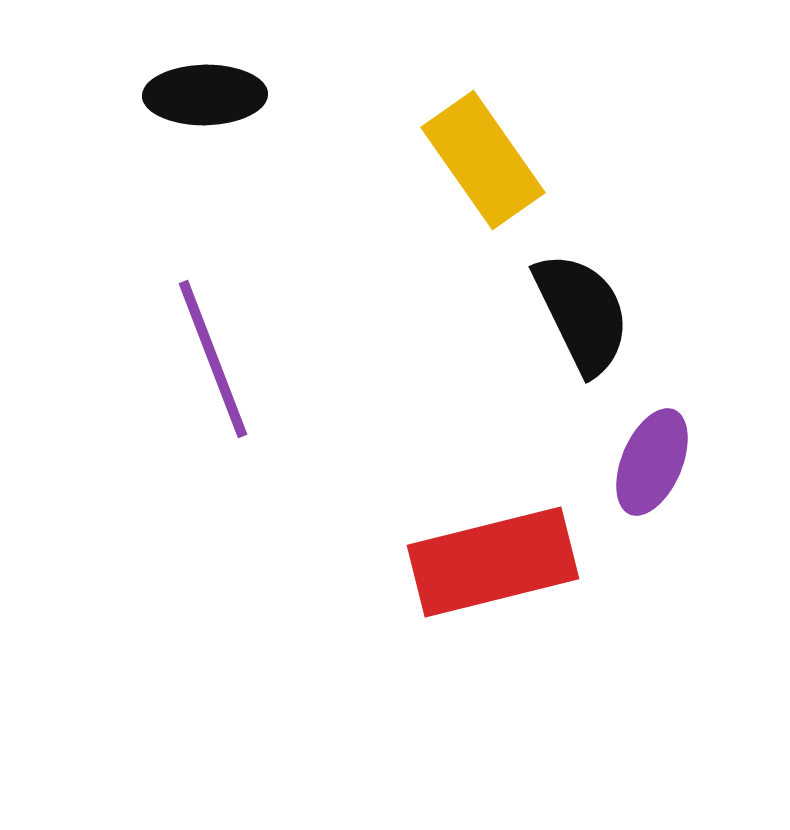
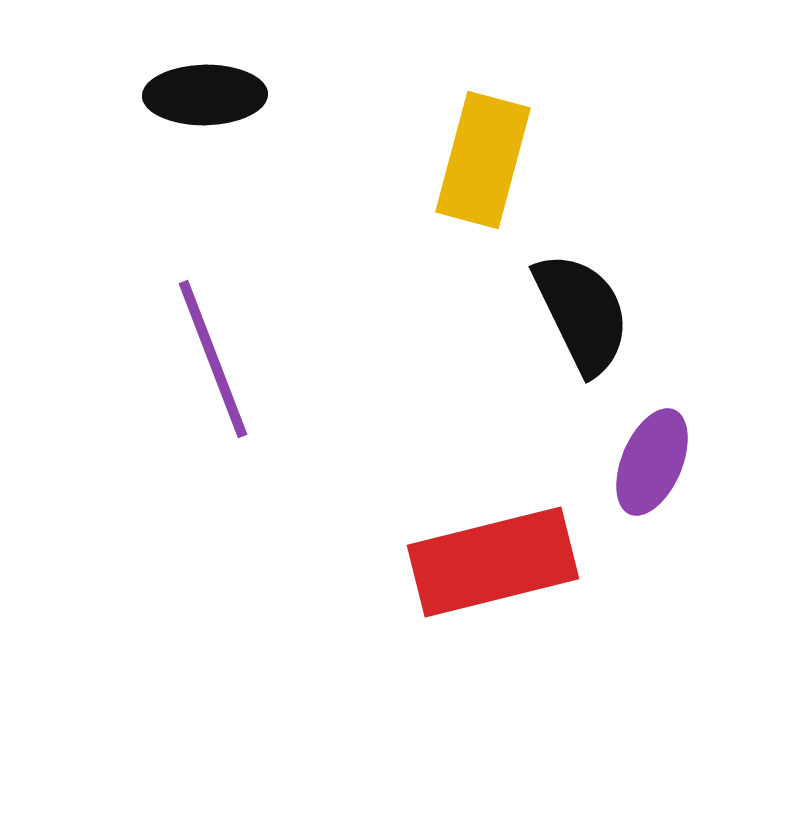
yellow rectangle: rotated 50 degrees clockwise
